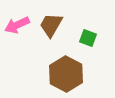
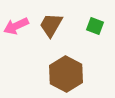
pink arrow: moved 1 px left, 1 px down
green square: moved 7 px right, 12 px up
